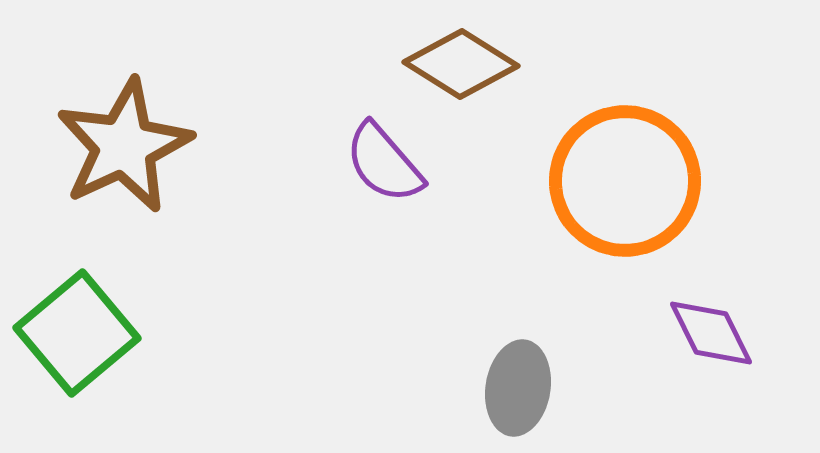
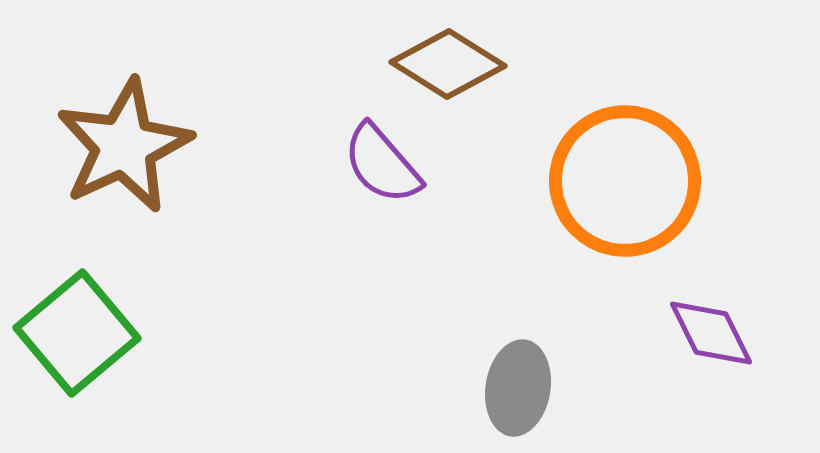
brown diamond: moved 13 px left
purple semicircle: moved 2 px left, 1 px down
